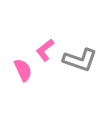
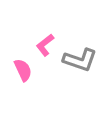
pink L-shape: moved 5 px up
